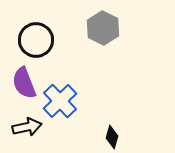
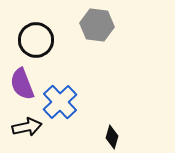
gray hexagon: moved 6 px left, 3 px up; rotated 20 degrees counterclockwise
purple semicircle: moved 2 px left, 1 px down
blue cross: moved 1 px down
